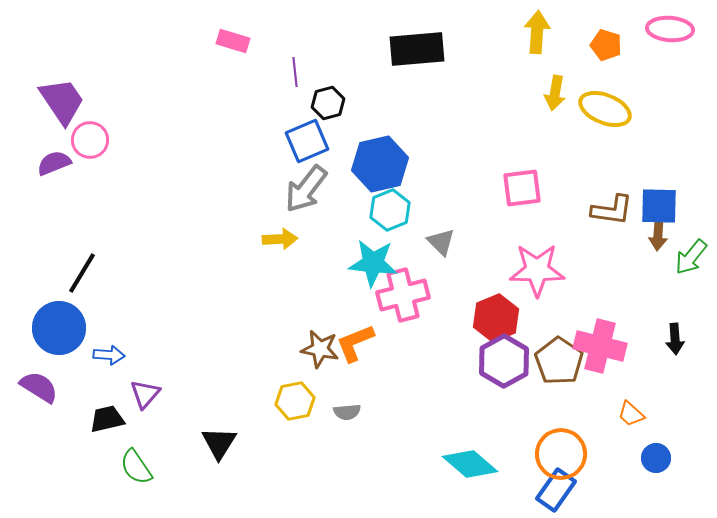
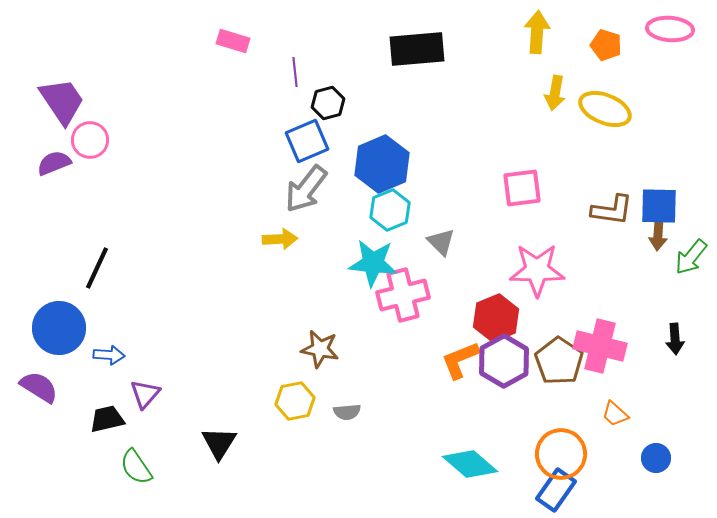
blue hexagon at (380, 164): moved 2 px right; rotated 10 degrees counterclockwise
black line at (82, 273): moved 15 px right, 5 px up; rotated 6 degrees counterclockwise
orange L-shape at (355, 343): moved 105 px right, 17 px down
orange trapezoid at (631, 414): moved 16 px left
